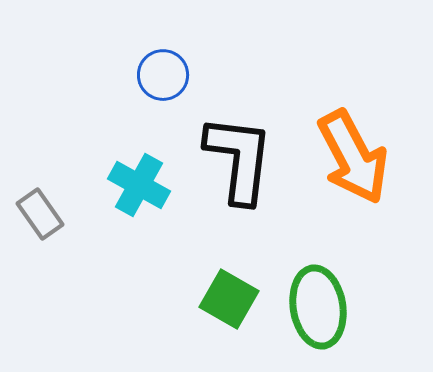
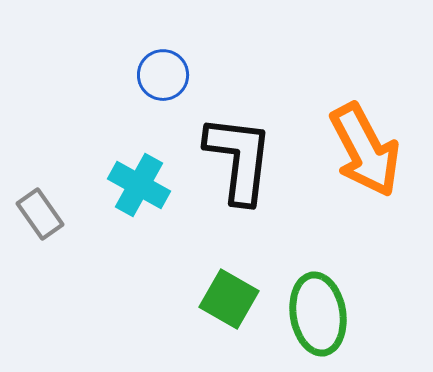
orange arrow: moved 12 px right, 7 px up
green ellipse: moved 7 px down
